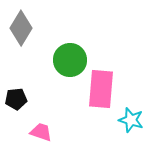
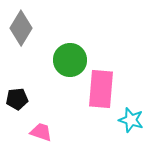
black pentagon: moved 1 px right
